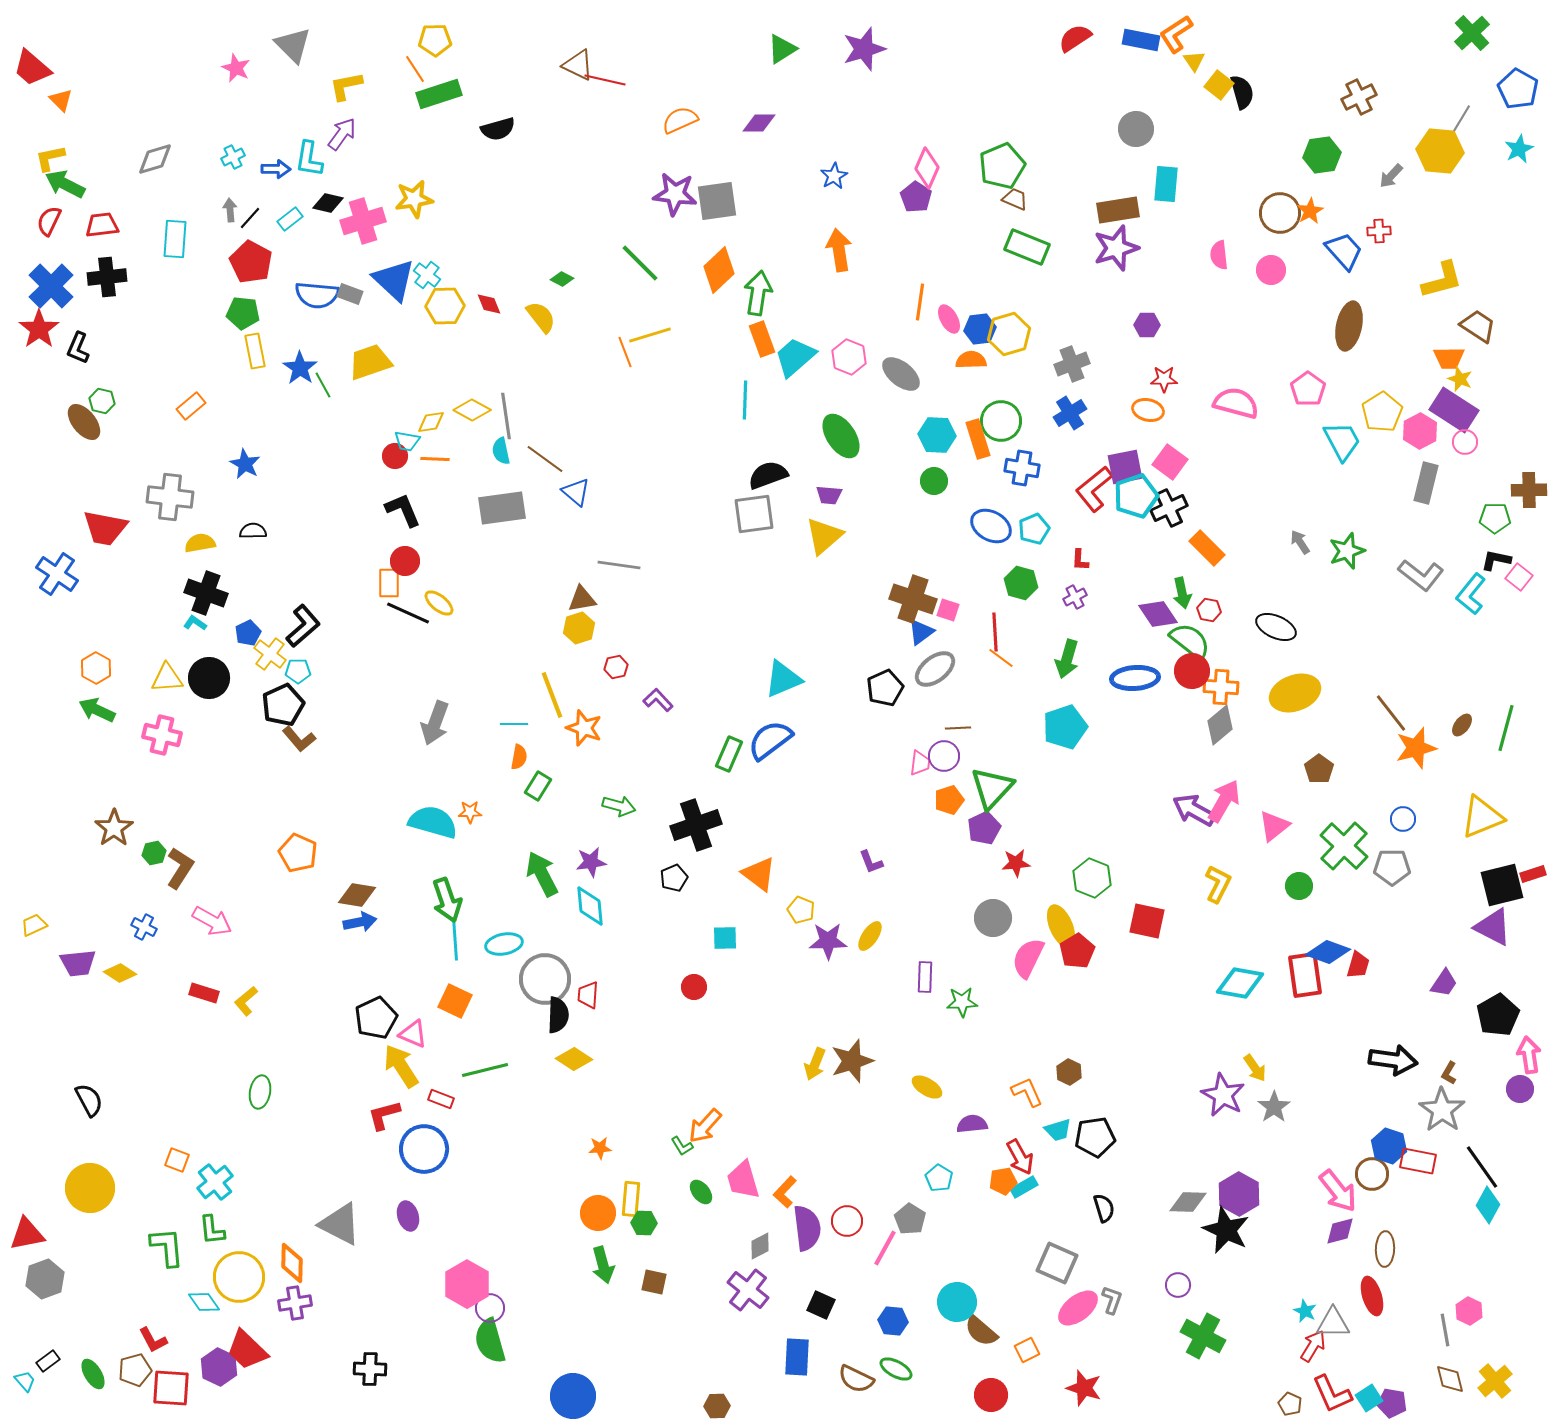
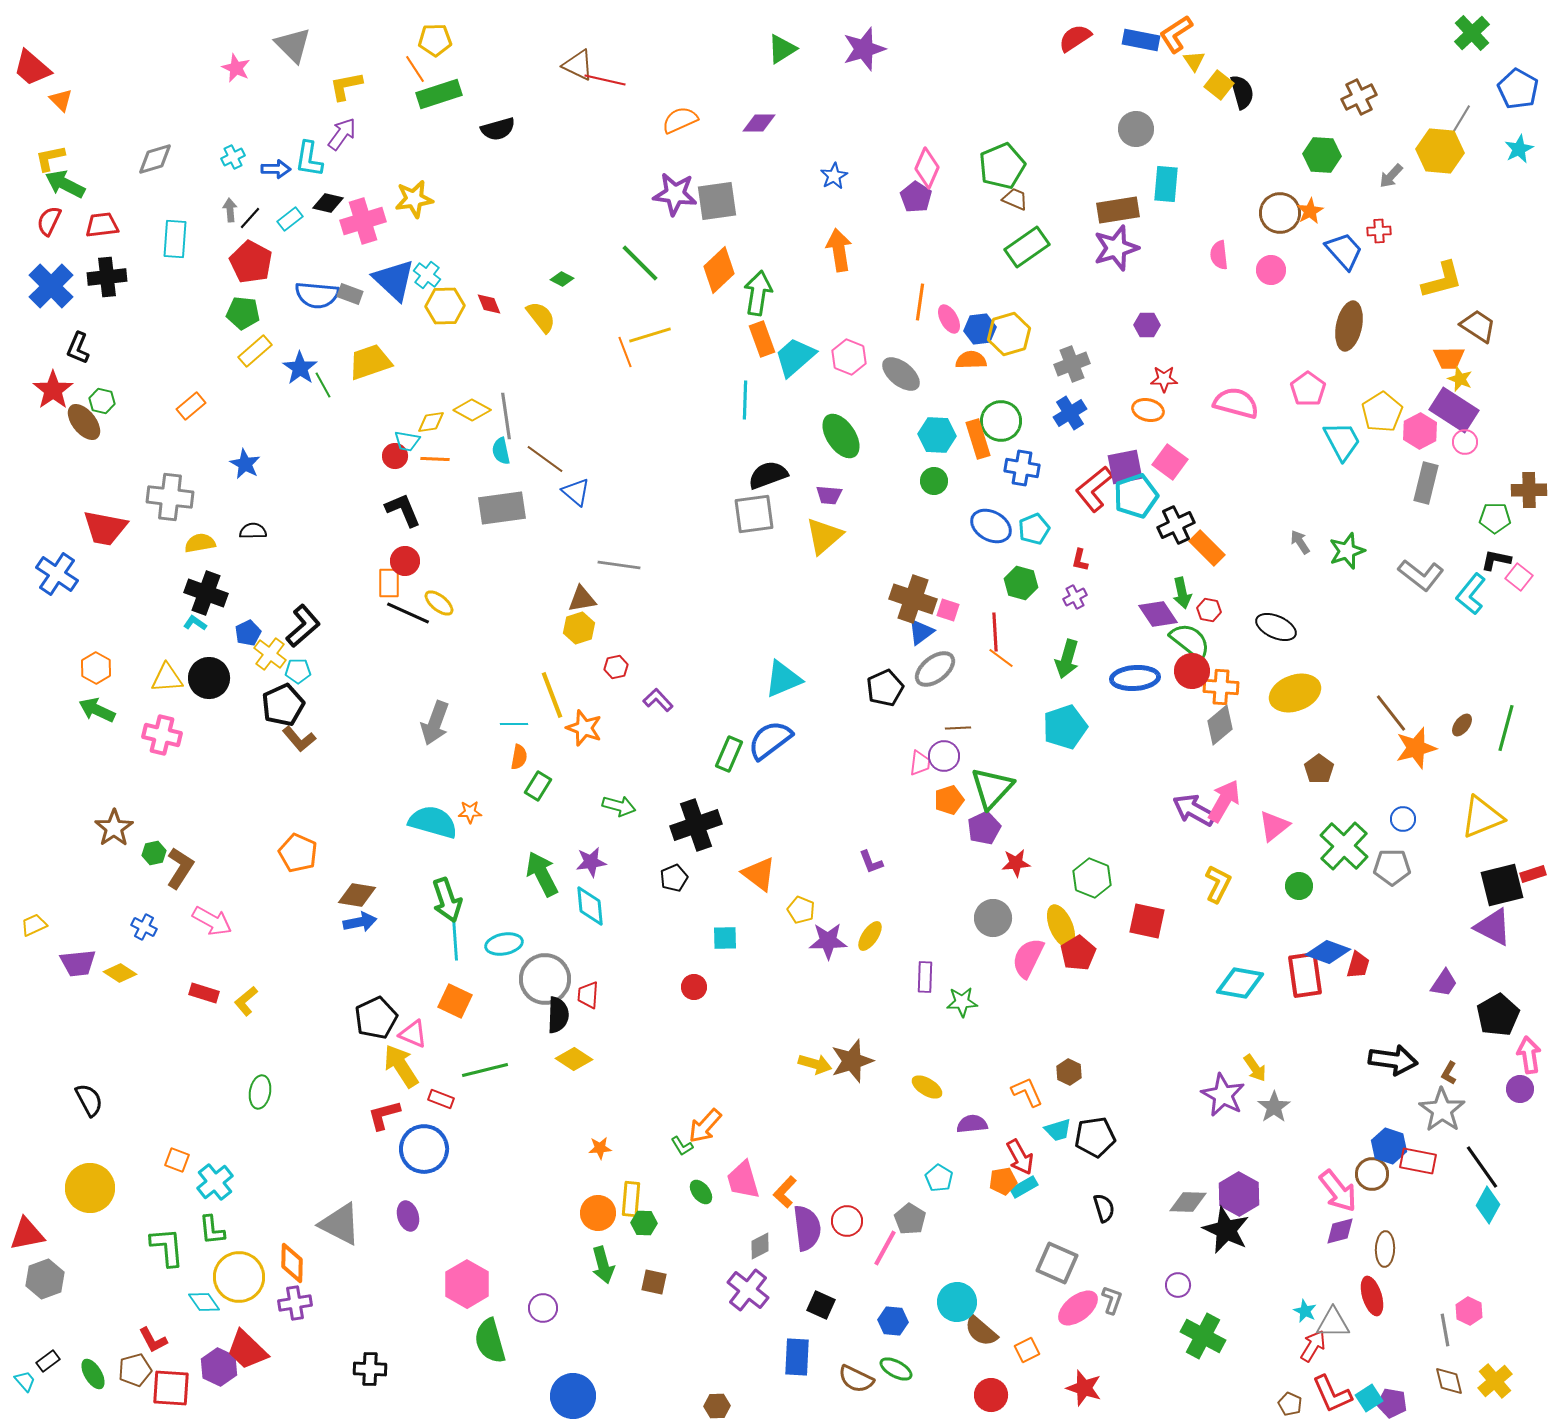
green hexagon at (1322, 155): rotated 12 degrees clockwise
green rectangle at (1027, 247): rotated 57 degrees counterclockwise
red star at (39, 329): moved 14 px right, 61 px down
yellow rectangle at (255, 351): rotated 60 degrees clockwise
black cross at (1169, 508): moved 7 px right, 17 px down
red L-shape at (1080, 560): rotated 10 degrees clockwise
red pentagon at (1077, 951): moved 1 px right, 2 px down
yellow arrow at (815, 1064): rotated 96 degrees counterclockwise
purple circle at (490, 1308): moved 53 px right
brown diamond at (1450, 1379): moved 1 px left, 2 px down
